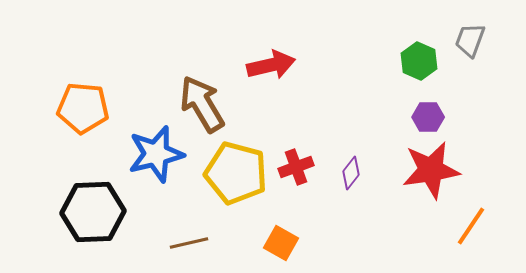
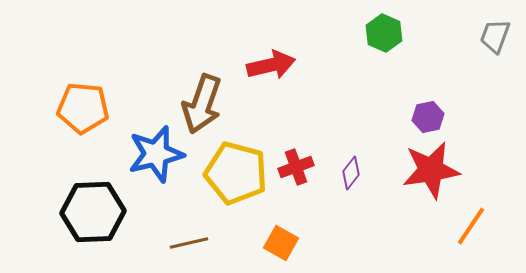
gray trapezoid: moved 25 px right, 4 px up
green hexagon: moved 35 px left, 28 px up
brown arrow: rotated 130 degrees counterclockwise
purple hexagon: rotated 12 degrees counterclockwise
